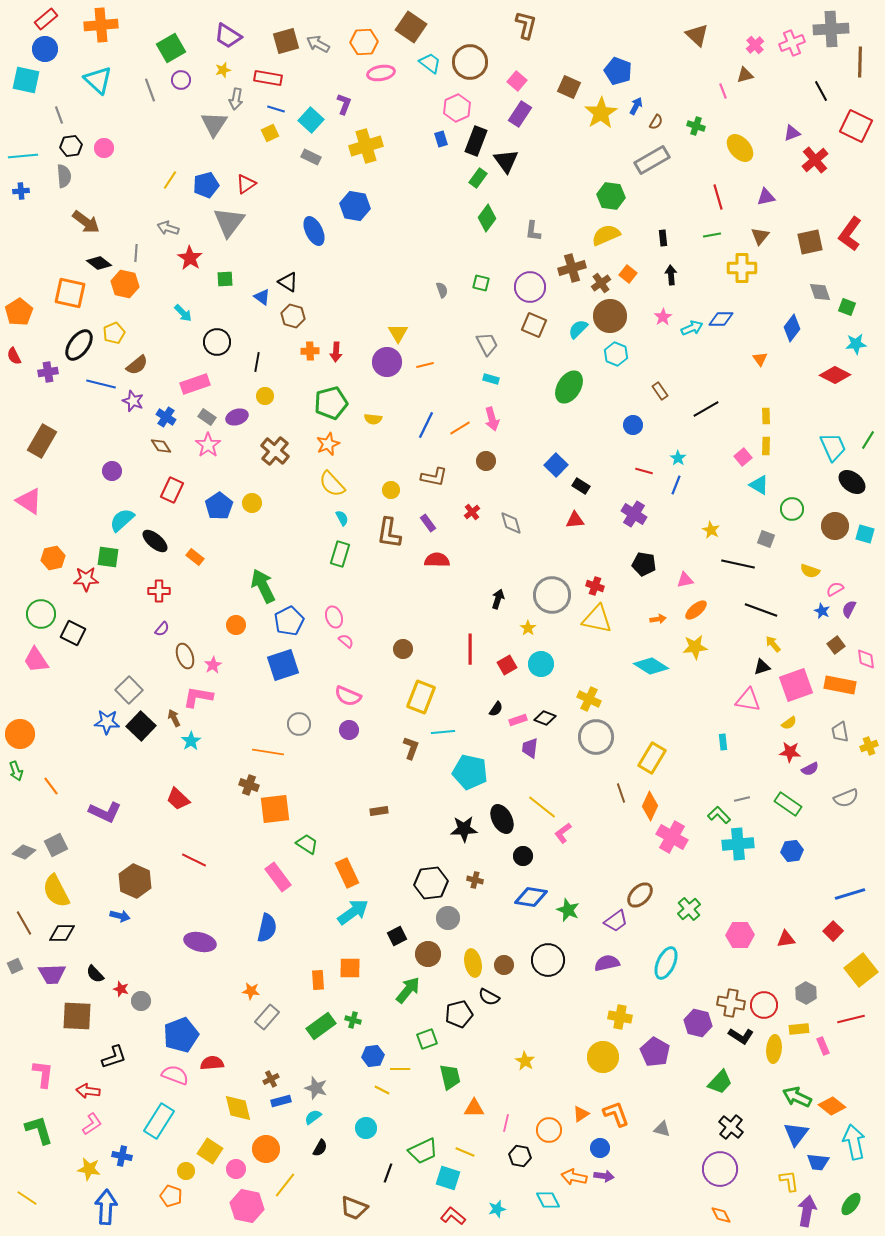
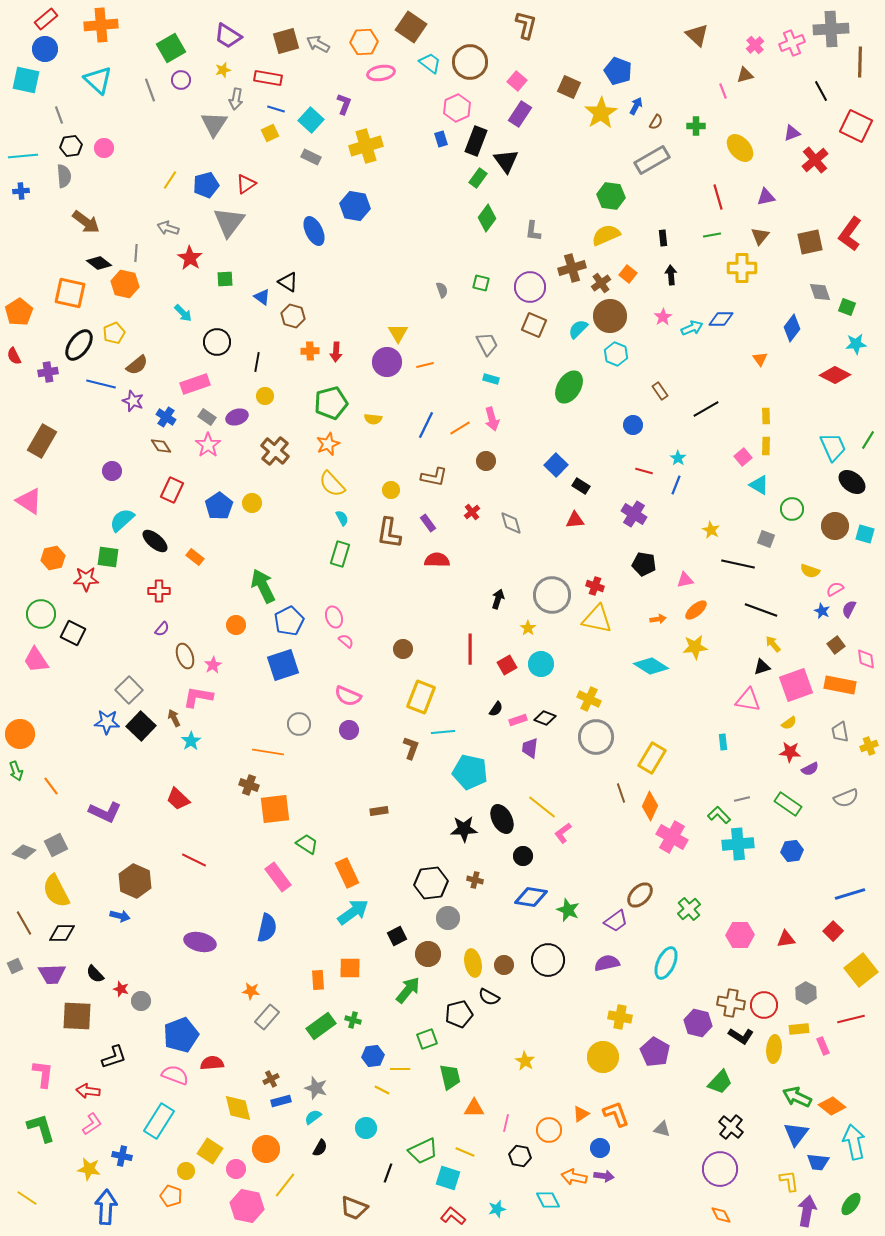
green cross at (696, 126): rotated 18 degrees counterclockwise
green L-shape at (39, 1130): moved 2 px right, 2 px up
